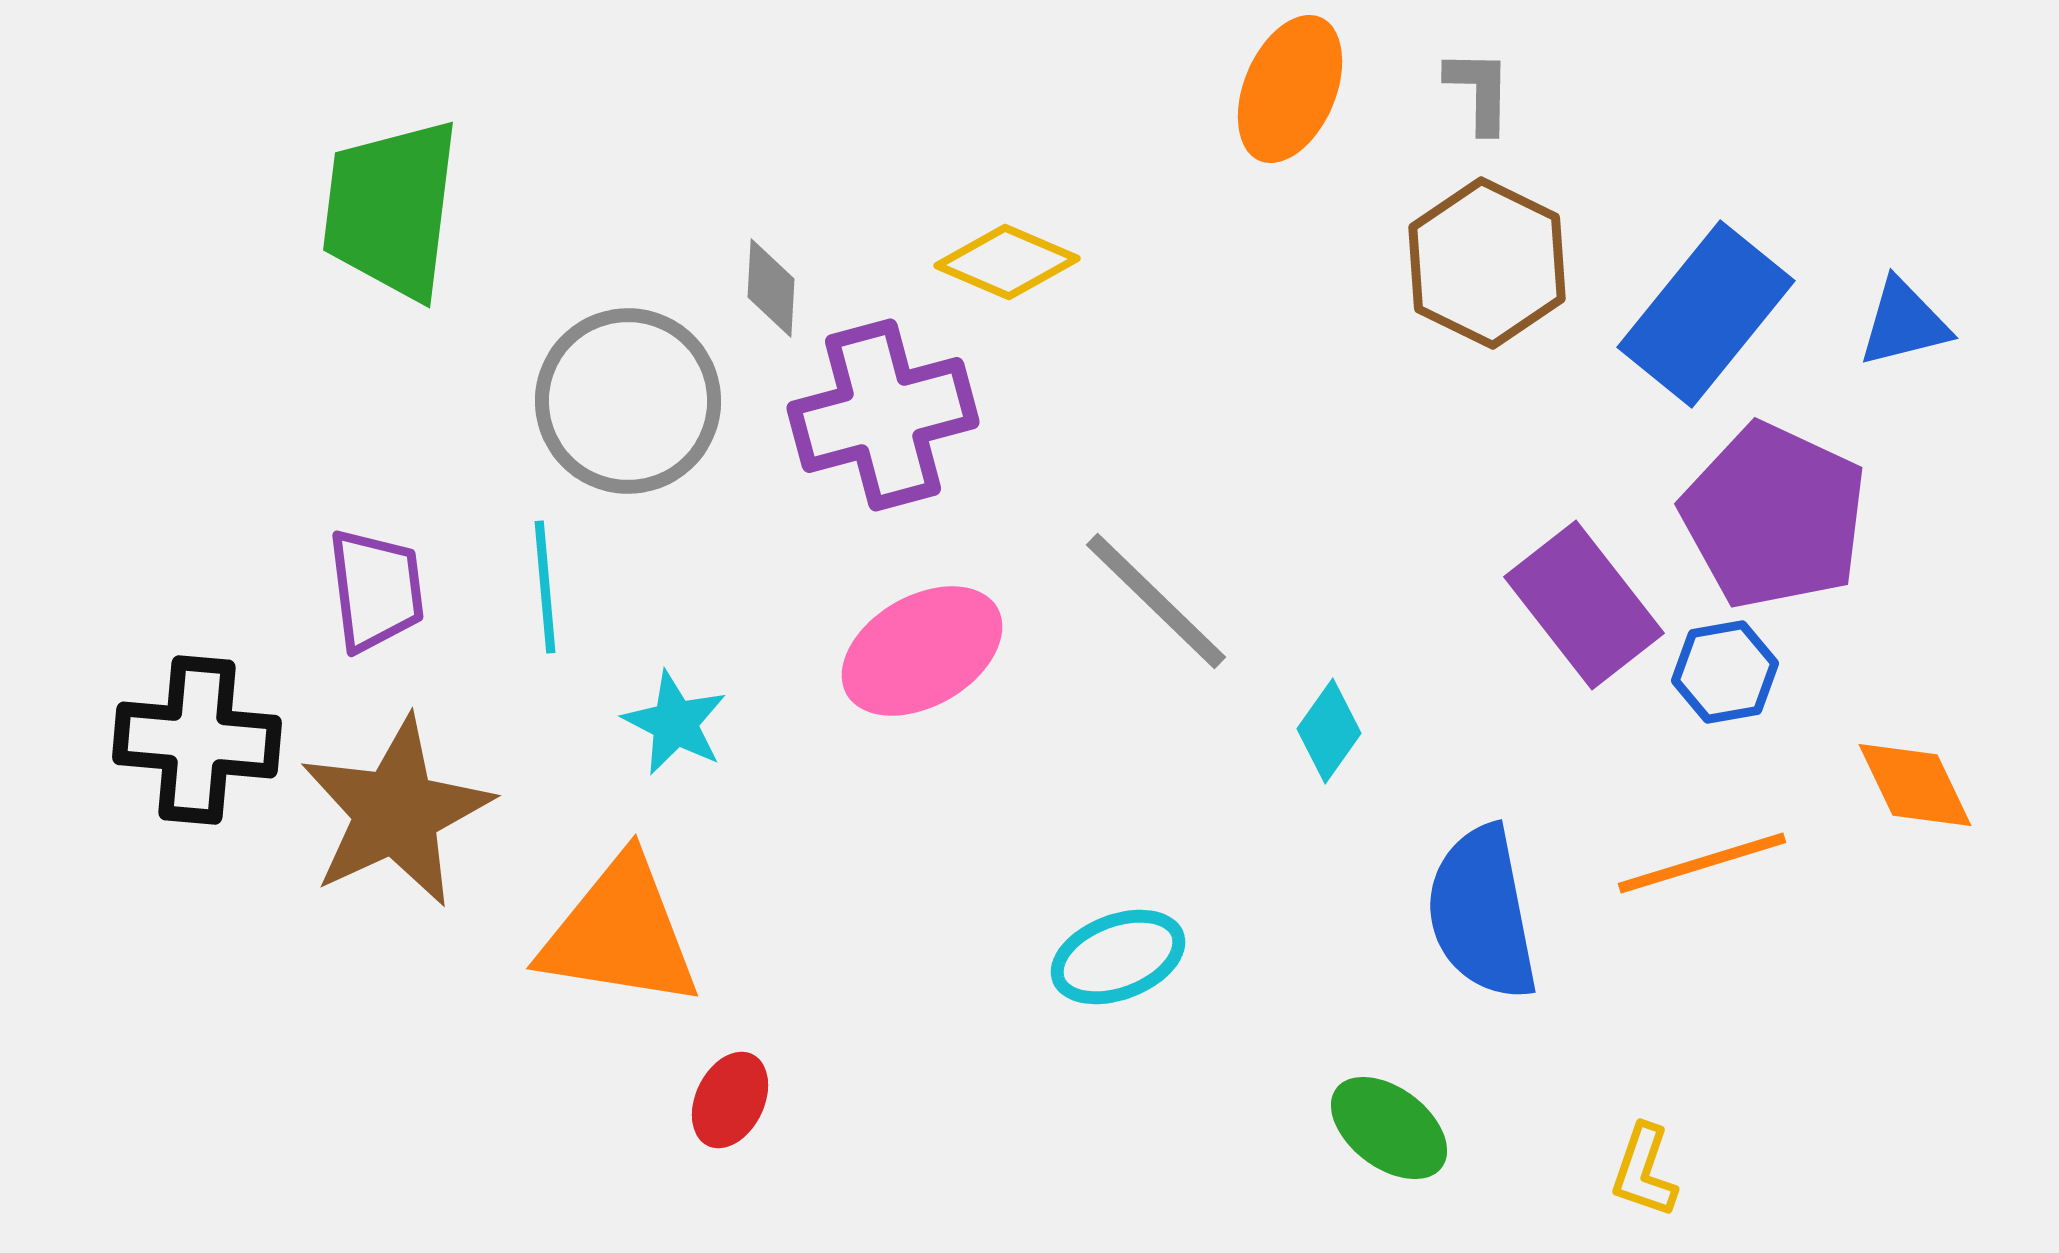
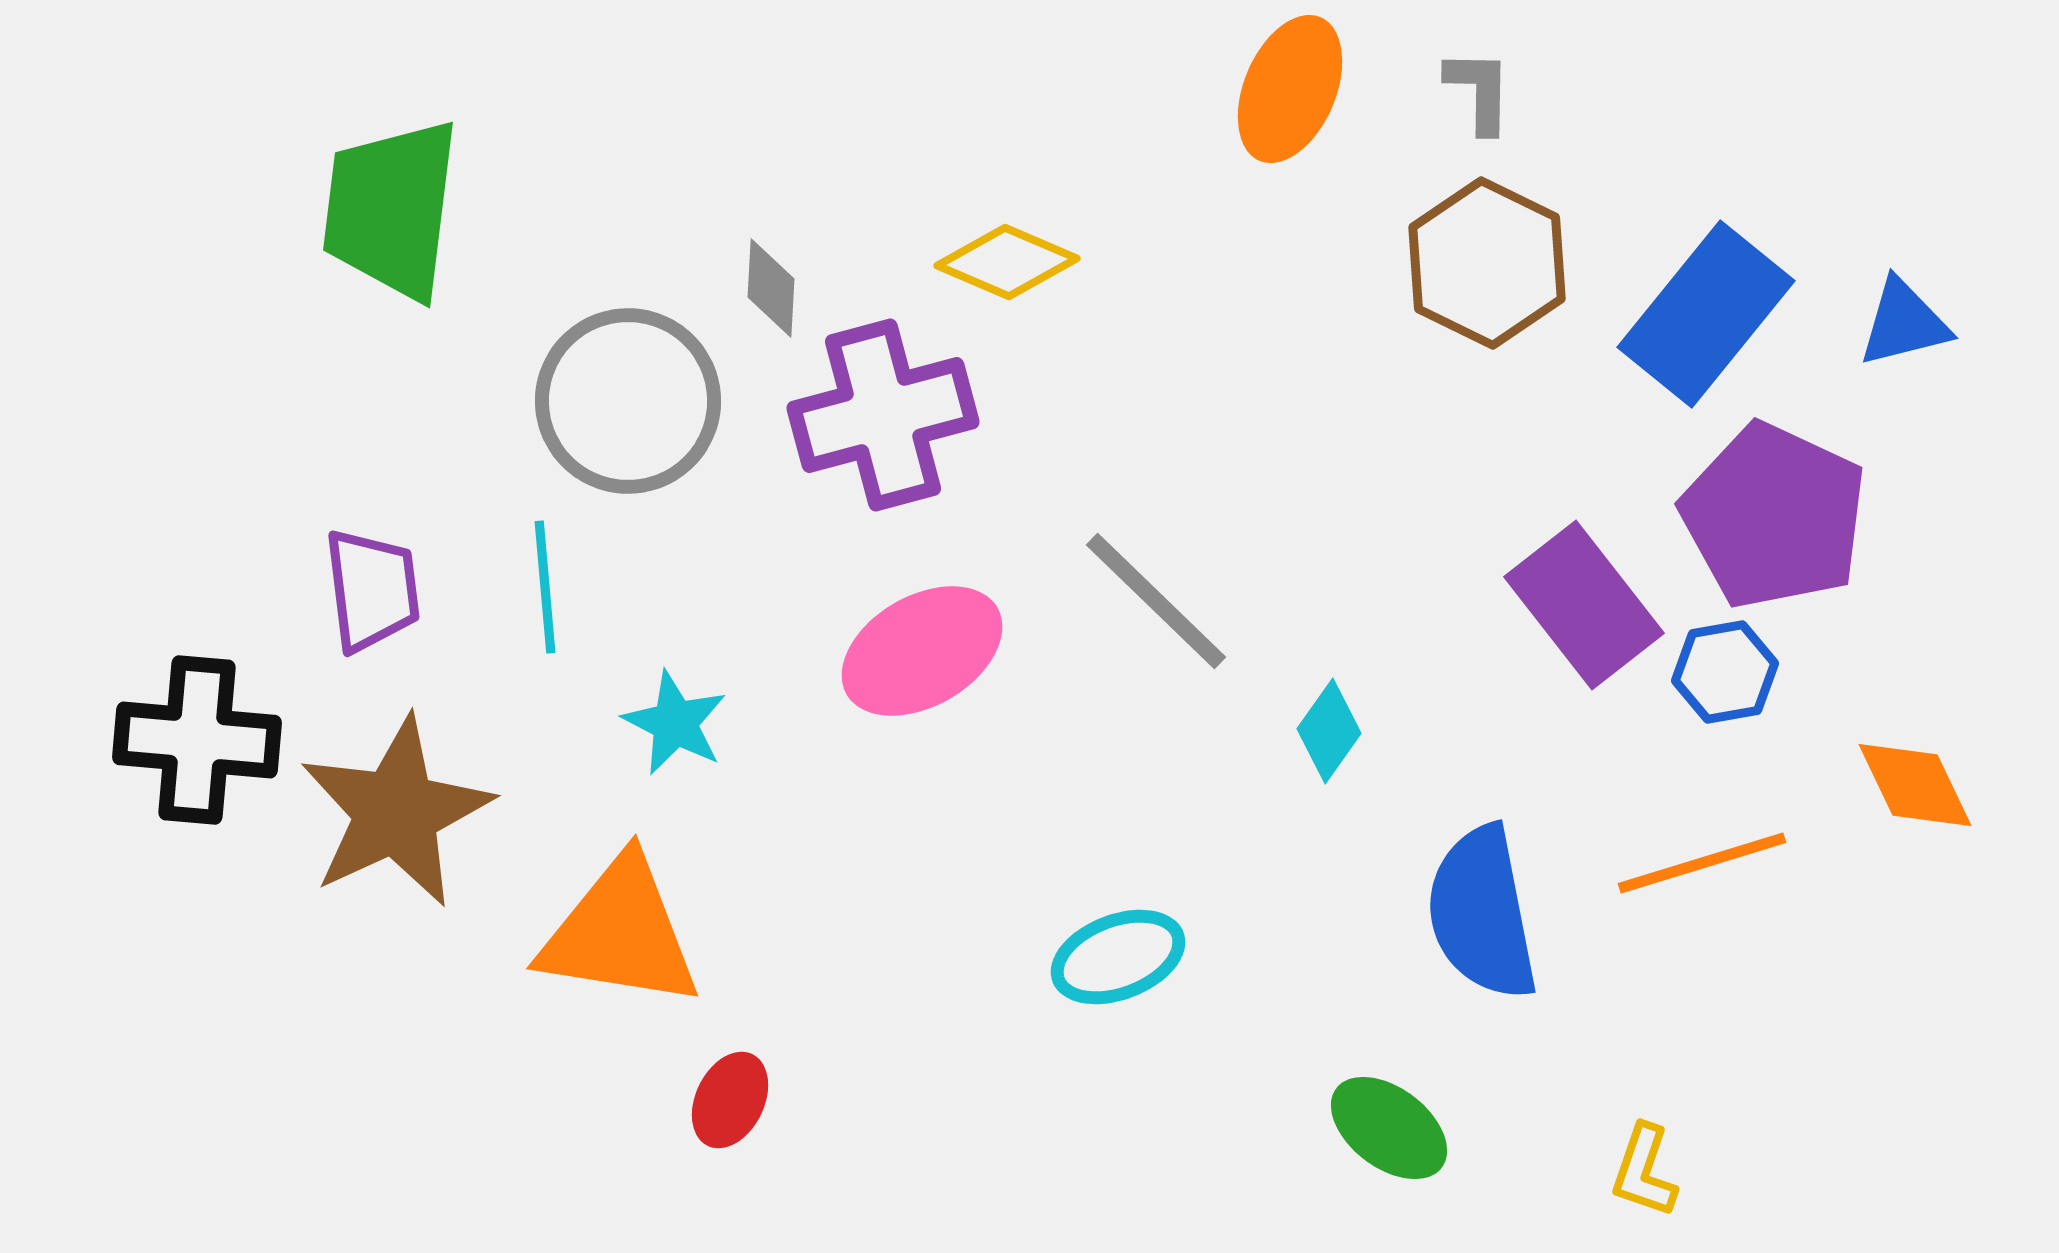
purple trapezoid: moved 4 px left
